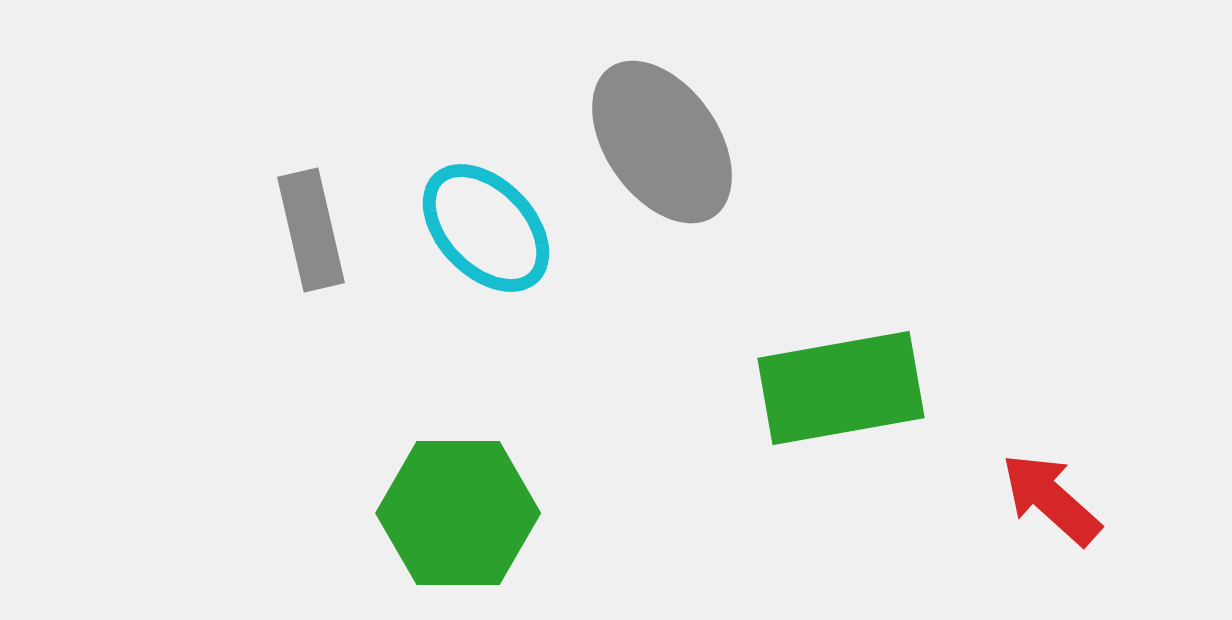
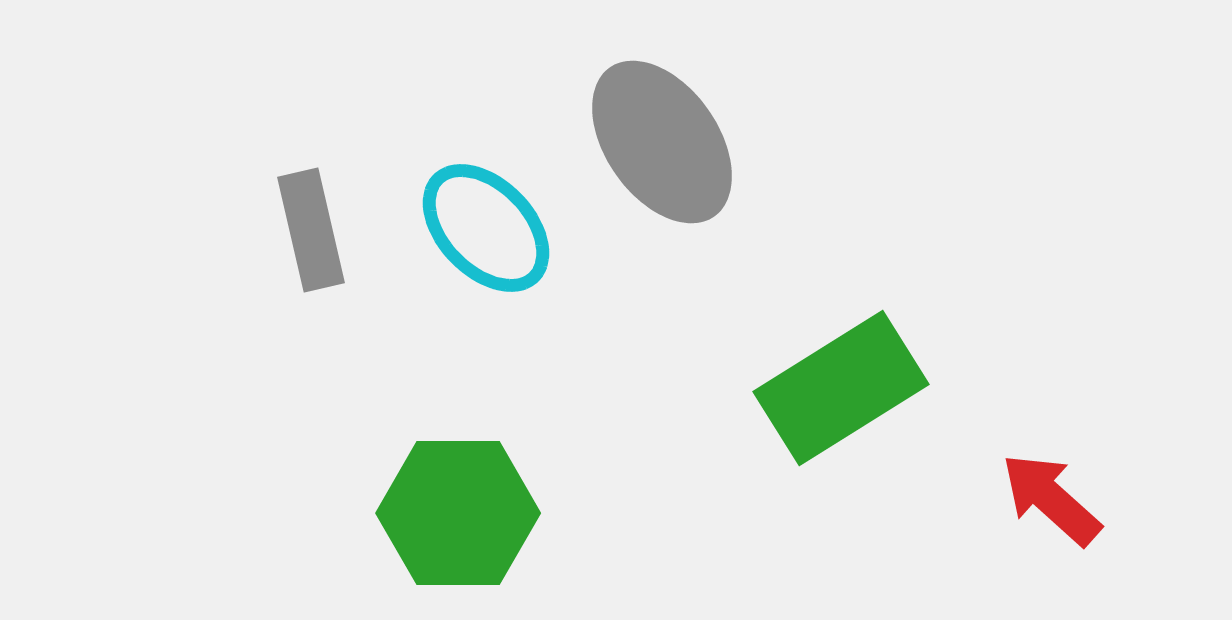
green rectangle: rotated 22 degrees counterclockwise
